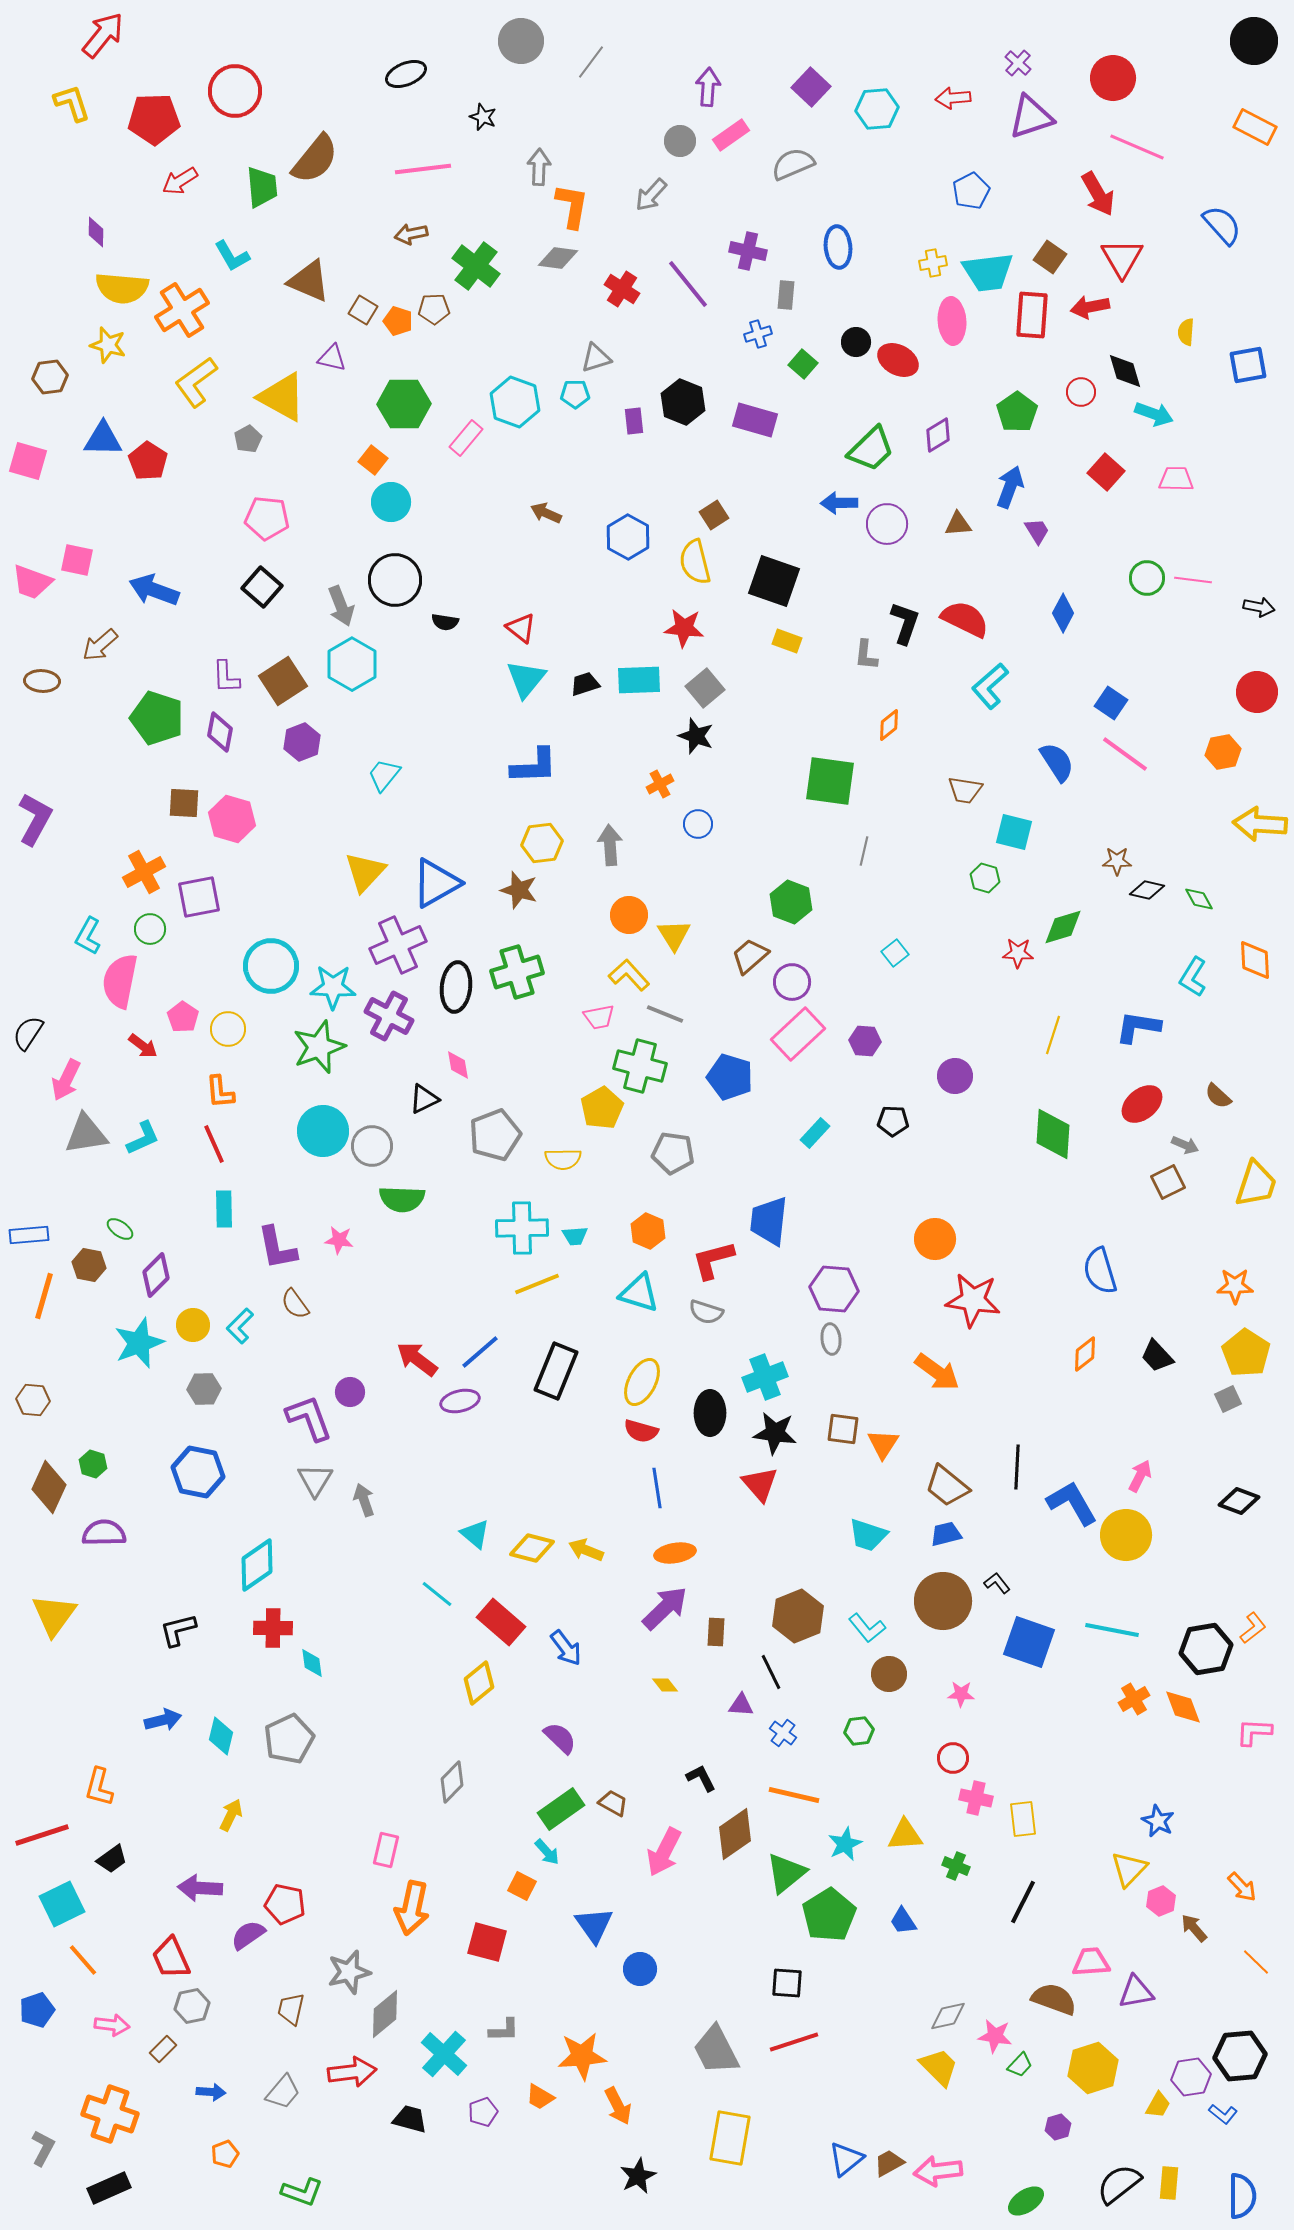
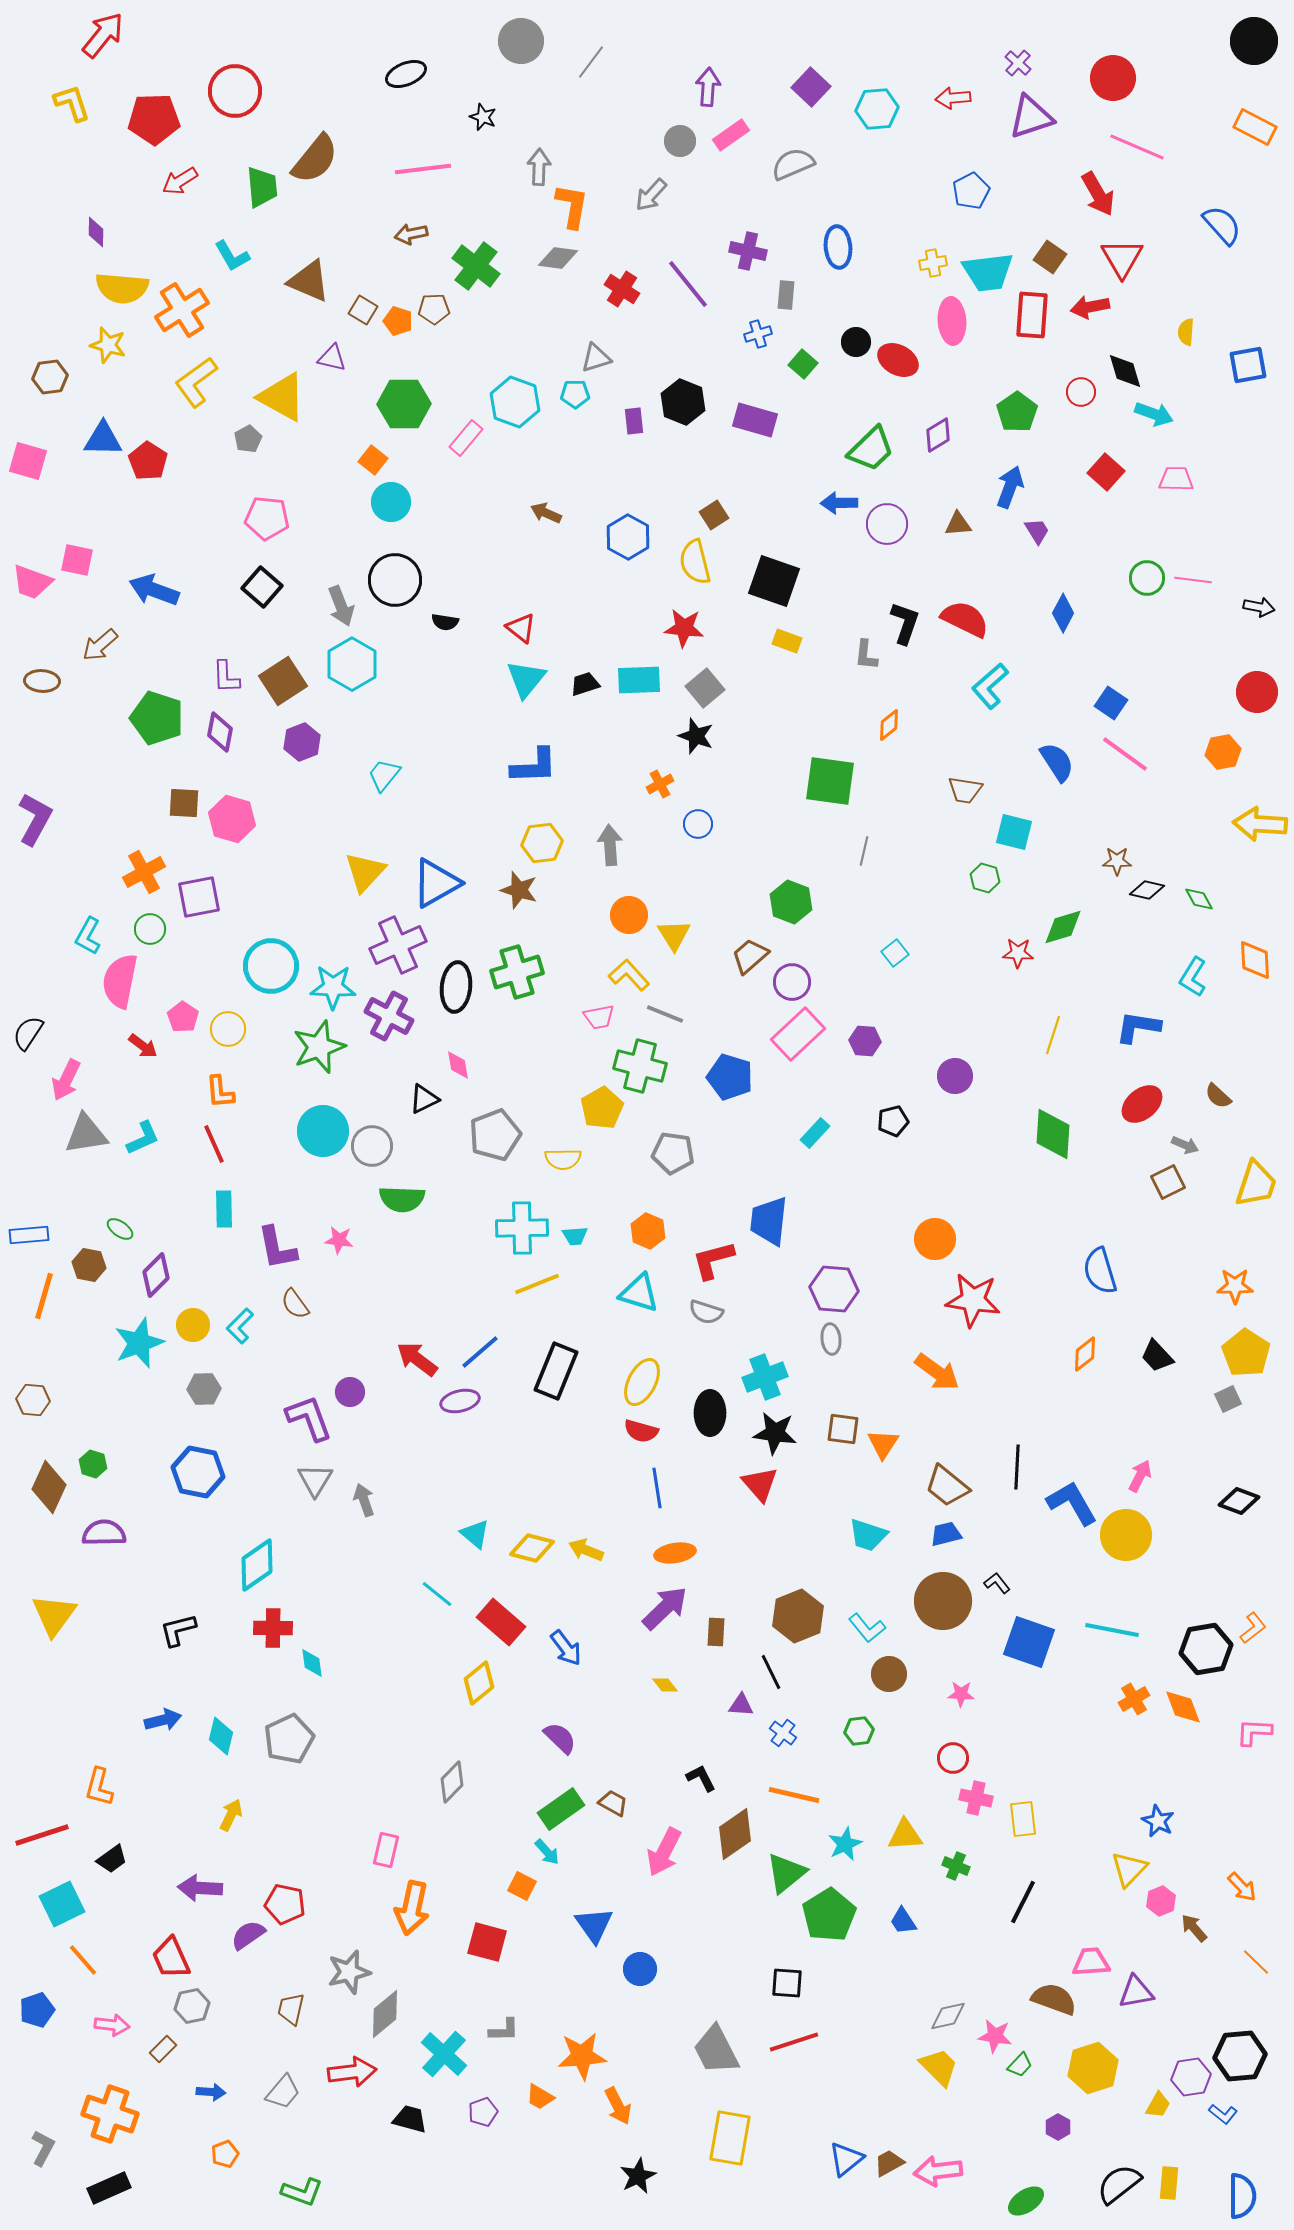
black pentagon at (893, 1121): rotated 16 degrees counterclockwise
purple hexagon at (1058, 2127): rotated 15 degrees counterclockwise
